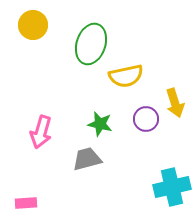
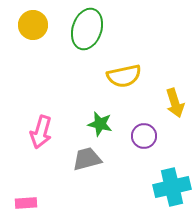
green ellipse: moved 4 px left, 15 px up
yellow semicircle: moved 2 px left
purple circle: moved 2 px left, 17 px down
